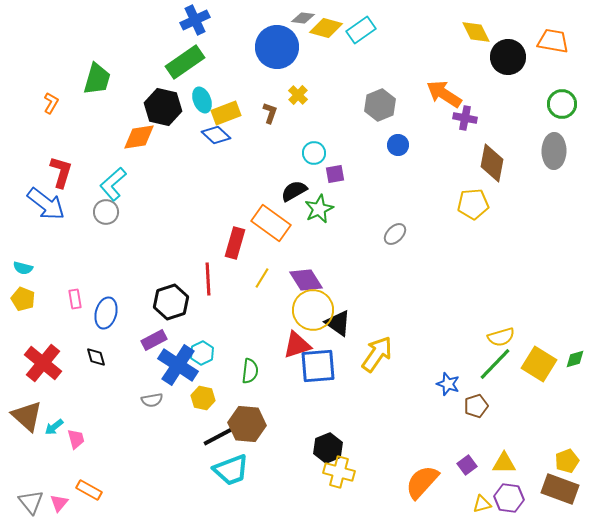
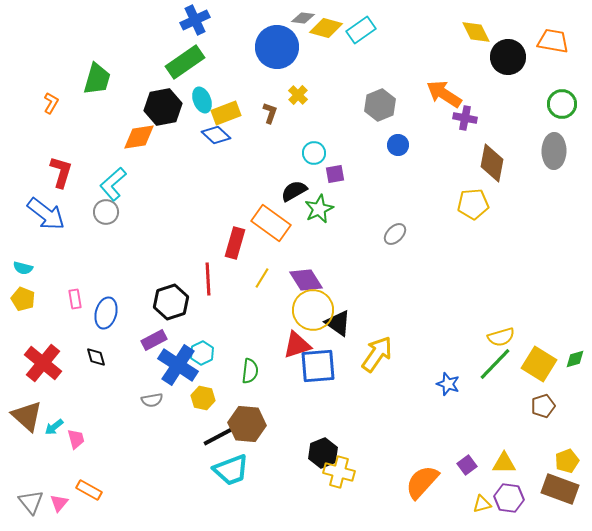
black hexagon at (163, 107): rotated 24 degrees counterclockwise
blue arrow at (46, 204): moved 10 px down
brown pentagon at (476, 406): moved 67 px right
black hexagon at (328, 448): moved 5 px left, 5 px down
